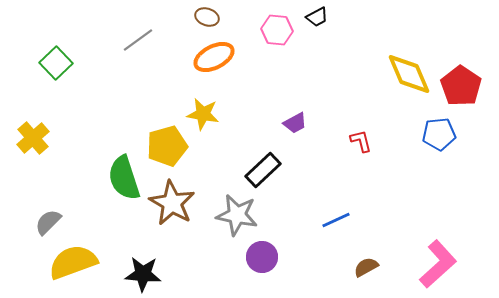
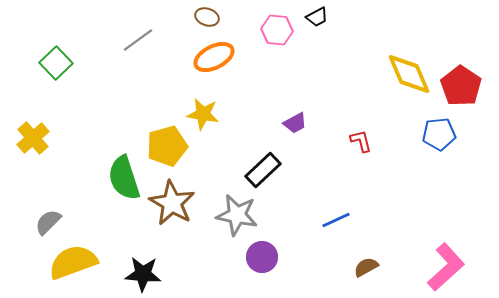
pink L-shape: moved 8 px right, 3 px down
